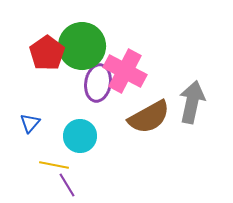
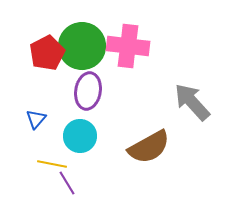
red pentagon: rotated 8 degrees clockwise
pink cross: moved 3 px right, 25 px up; rotated 21 degrees counterclockwise
purple ellipse: moved 10 px left, 8 px down
gray arrow: rotated 54 degrees counterclockwise
brown semicircle: moved 30 px down
blue triangle: moved 6 px right, 4 px up
yellow line: moved 2 px left, 1 px up
purple line: moved 2 px up
